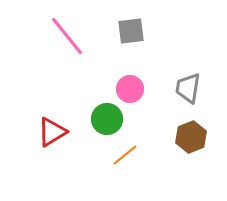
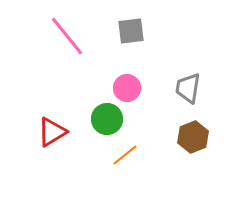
pink circle: moved 3 px left, 1 px up
brown hexagon: moved 2 px right
